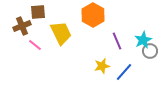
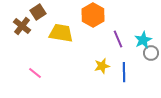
brown square: rotated 28 degrees counterclockwise
brown cross: rotated 30 degrees counterclockwise
yellow trapezoid: rotated 55 degrees counterclockwise
purple line: moved 1 px right, 2 px up
pink line: moved 28 px down
gray circle: moved 1 px right, 2 px down
blue line: rotated 42 degrees counterclockwise
